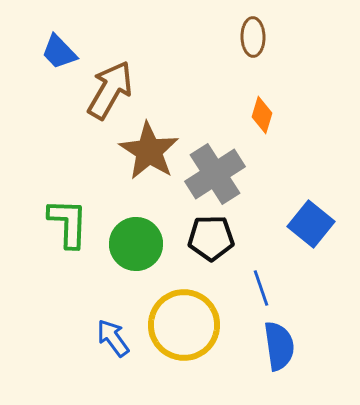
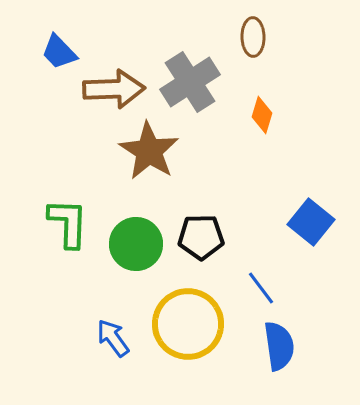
brown arrow: moved 4 px right, 1 px up; rotated 58 degrees clockwise
gray cross: moved 25 px left, 92 px up
blue square: moved 2 px up
black pentagon: moved 10 px left, 1 px up
blue line: rotated 18 degrees counterclockwise
yellow circle: moved 4 px right, 1 px up
